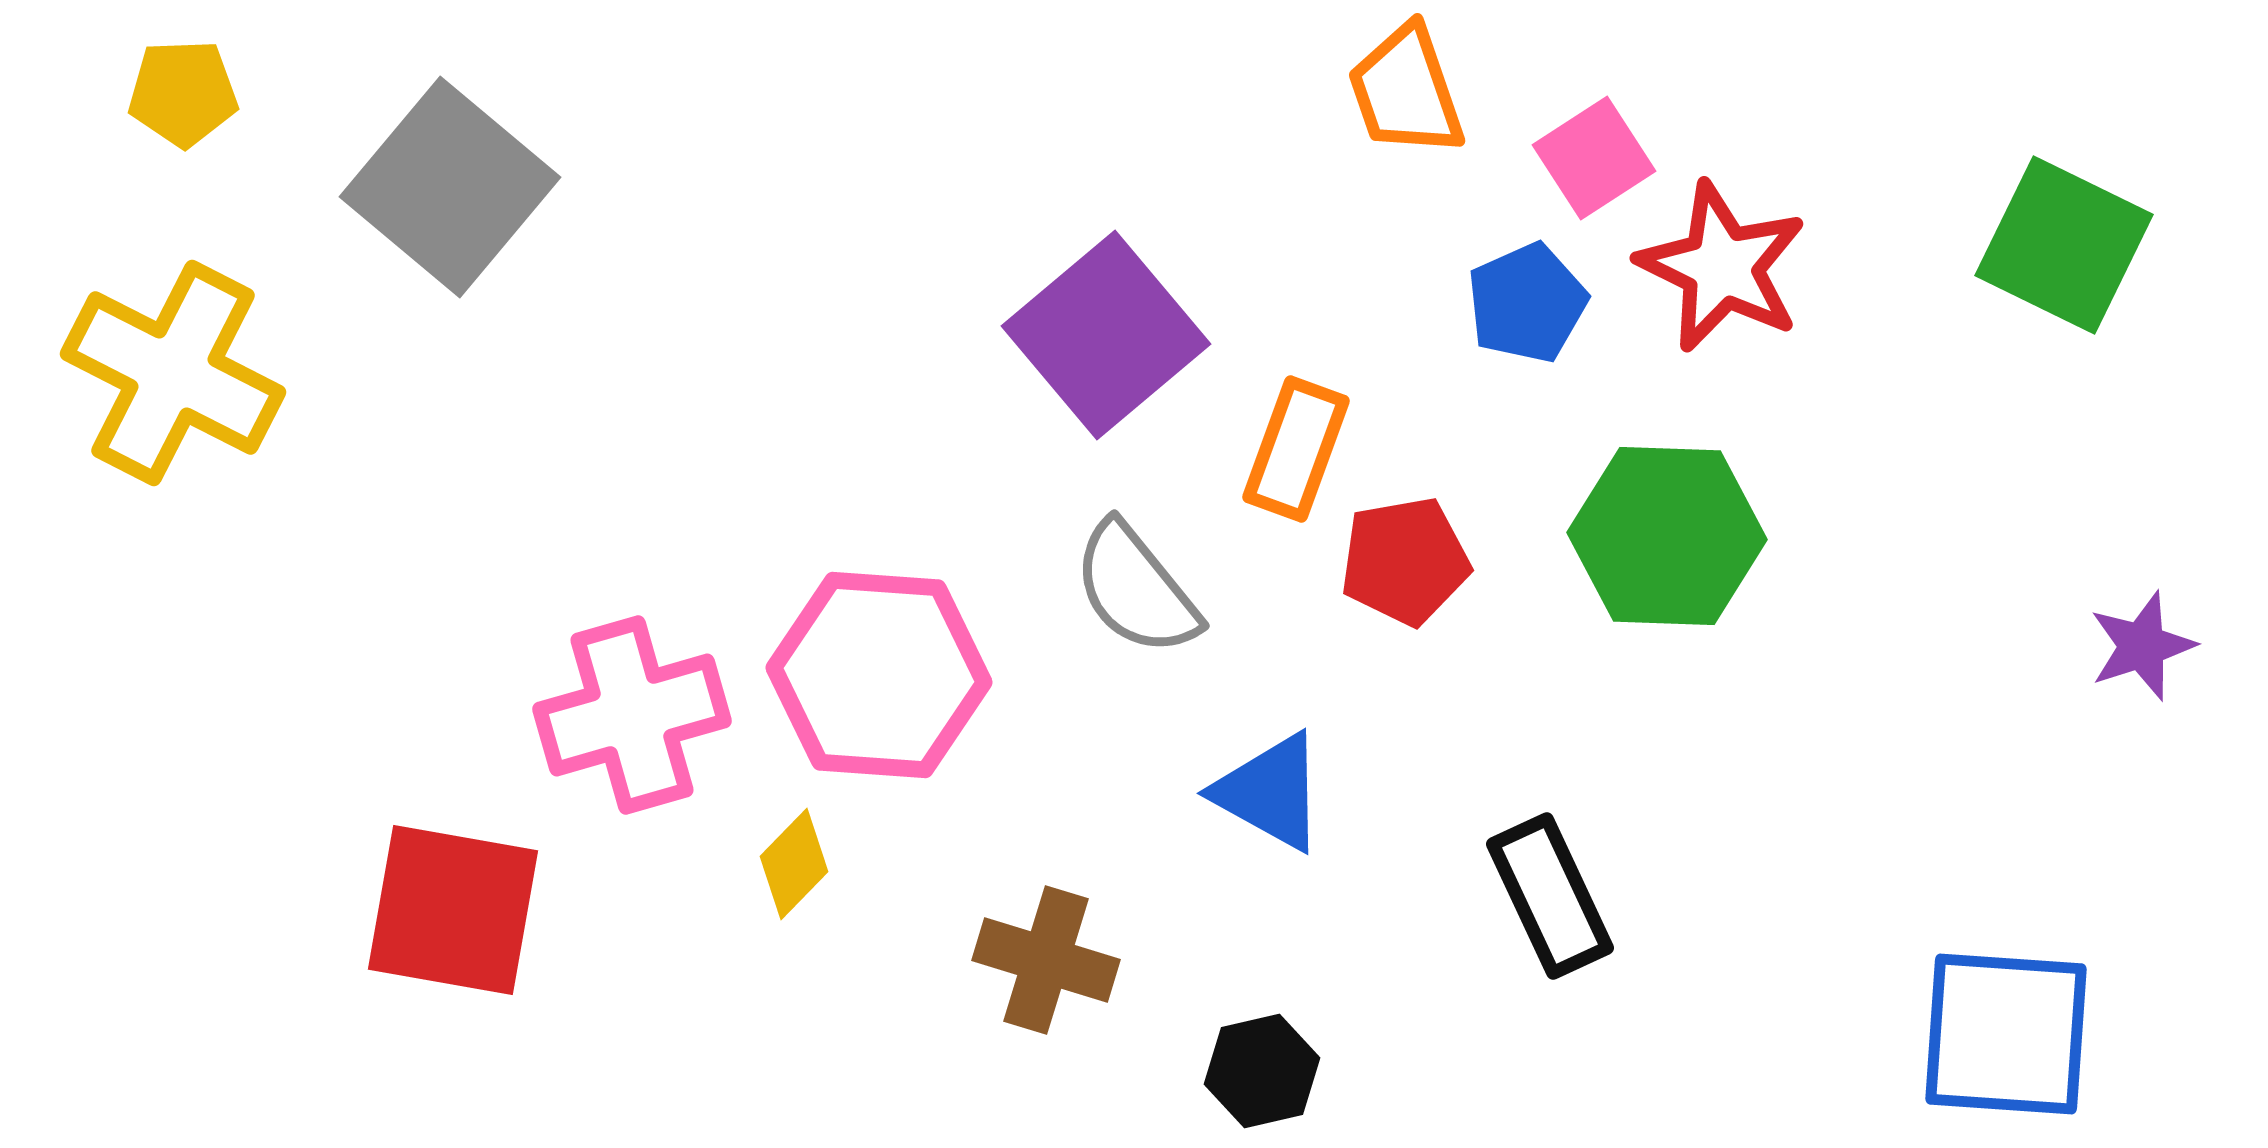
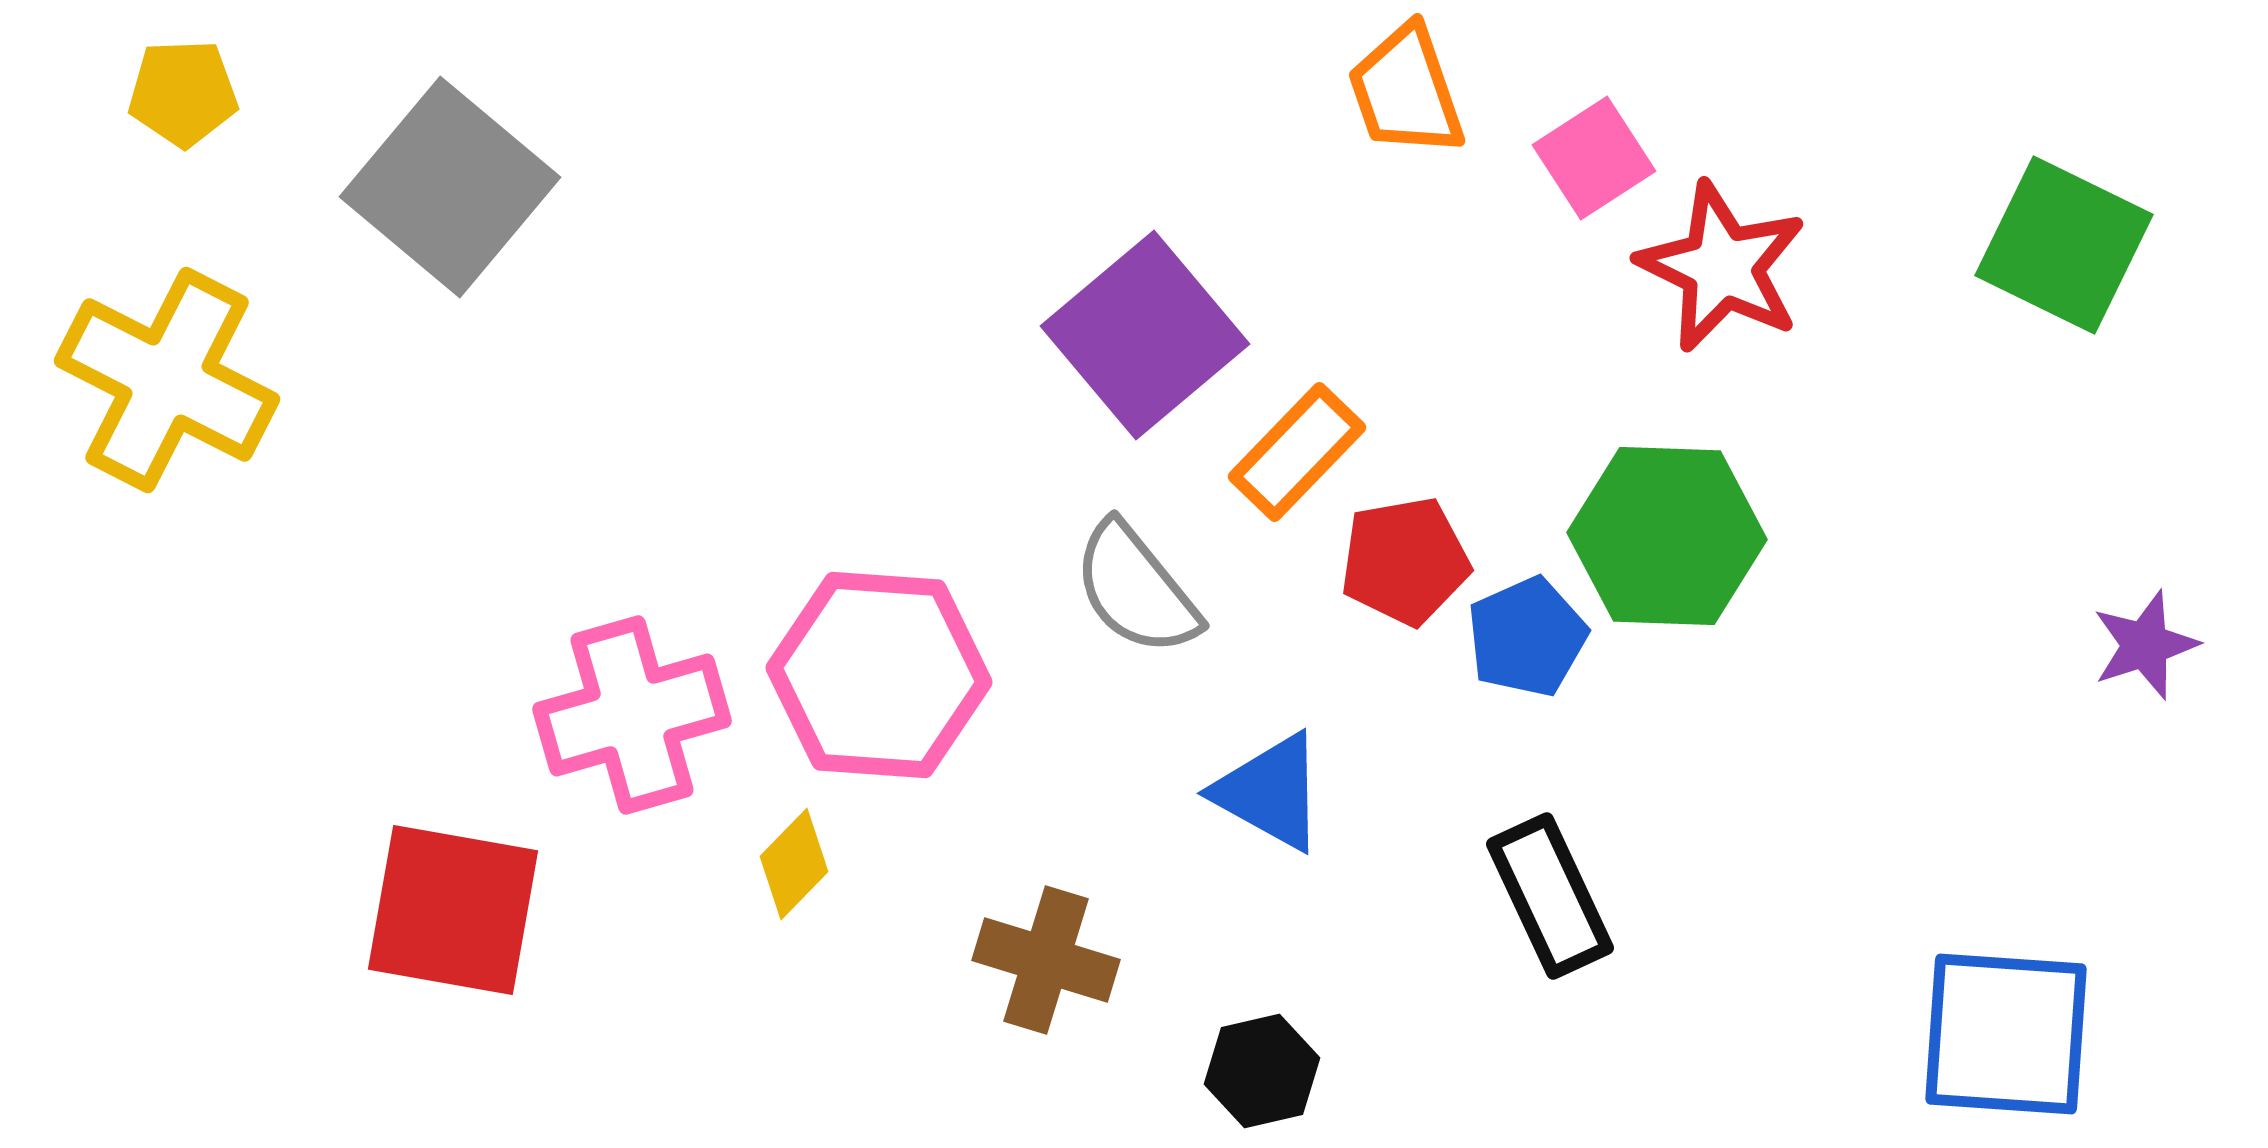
blue pentagon: moved 334 px down
purple square: moved 39 px right
yellow cross: moved 6 px left, 7 px down
orange rectangle: moved 1 px right, 3 px down; rotated 24 degrees clockwise
purple star: moved 3 px right, 1 px up
